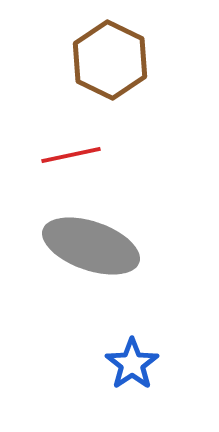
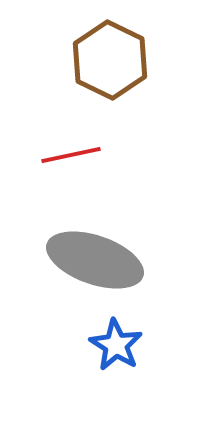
gray ellipse: moved 4 px right, 14 px down
blue star: moved 16 px left, 19 px up; rotated 6 degrees counterclockwise
